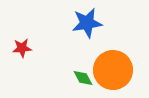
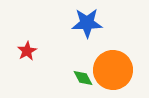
blue star: rotated 8 degrees clockwise
red star: moved 5 px right, 3 px down; rotated 24 degrees counterclockwise
